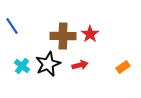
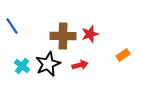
red star: rotated 18 degrees clockwise
orange rectangle: moved 12 px up
